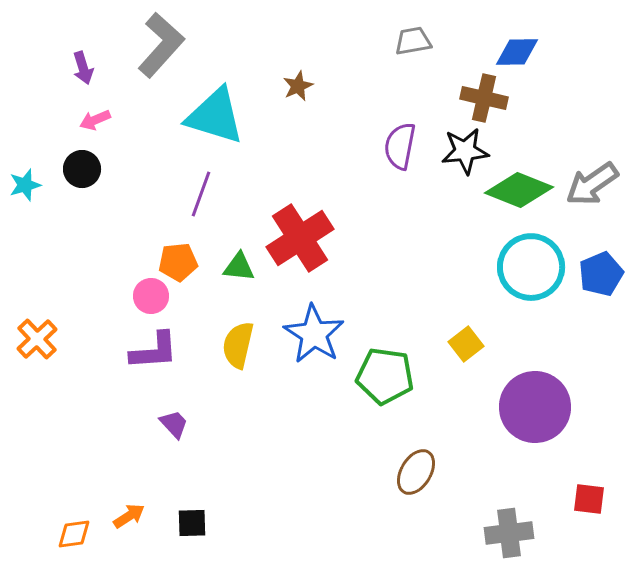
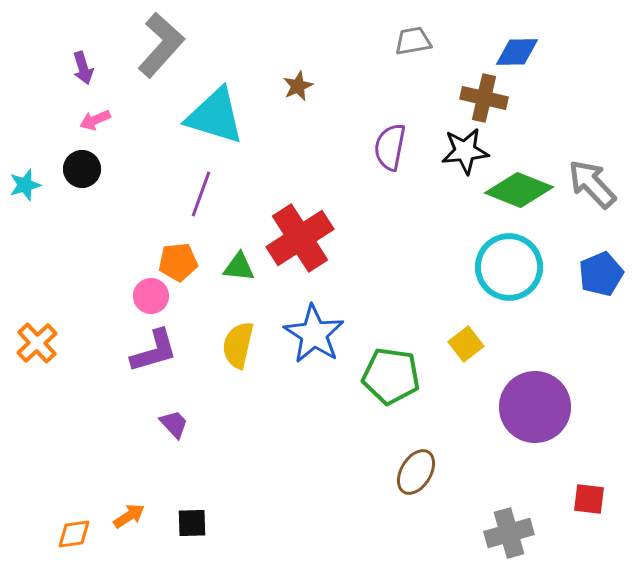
purple semicircle: moved 10 px left, 1 px down
gray arrow: rotated 82 degrees clockwise
cyan circle: moved 22 px left
orange cross: moved 4 px down
purple L-shape: rotated 12 degrees counterclockwise
green pentagon: moved 6 px right
gray cross: rotated 9 degrees counterclockwise
